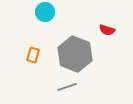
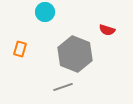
orange rectangle: moved 13 px left, 6 px up
gray line: moved 4 px left
